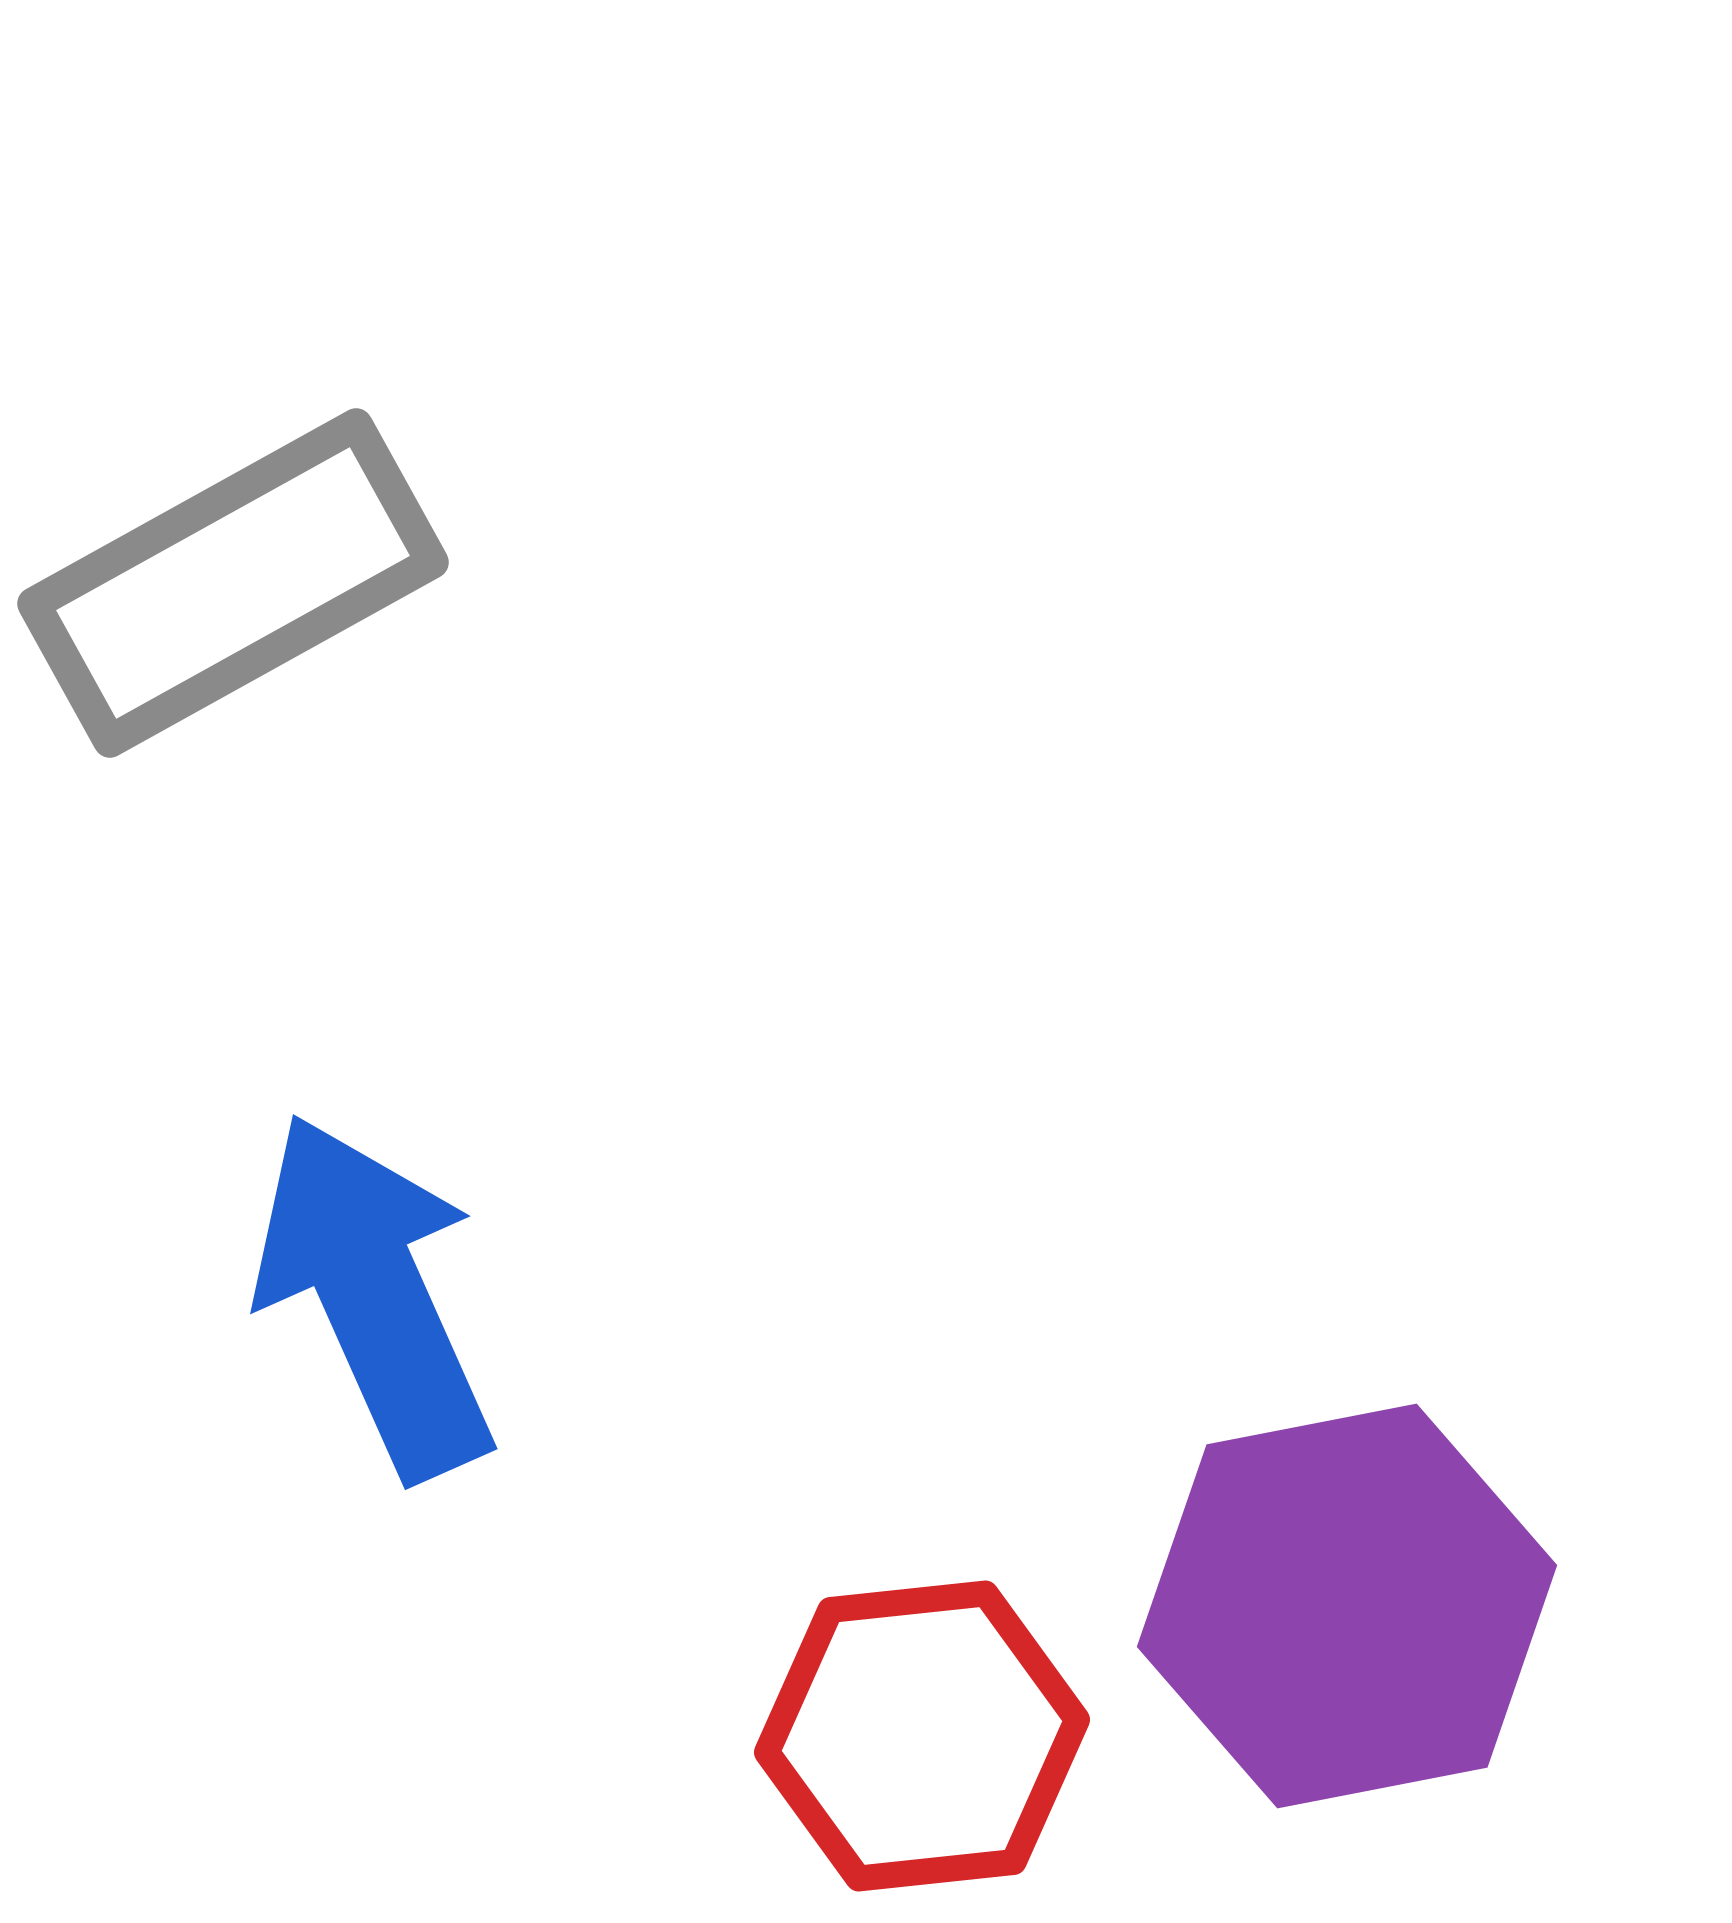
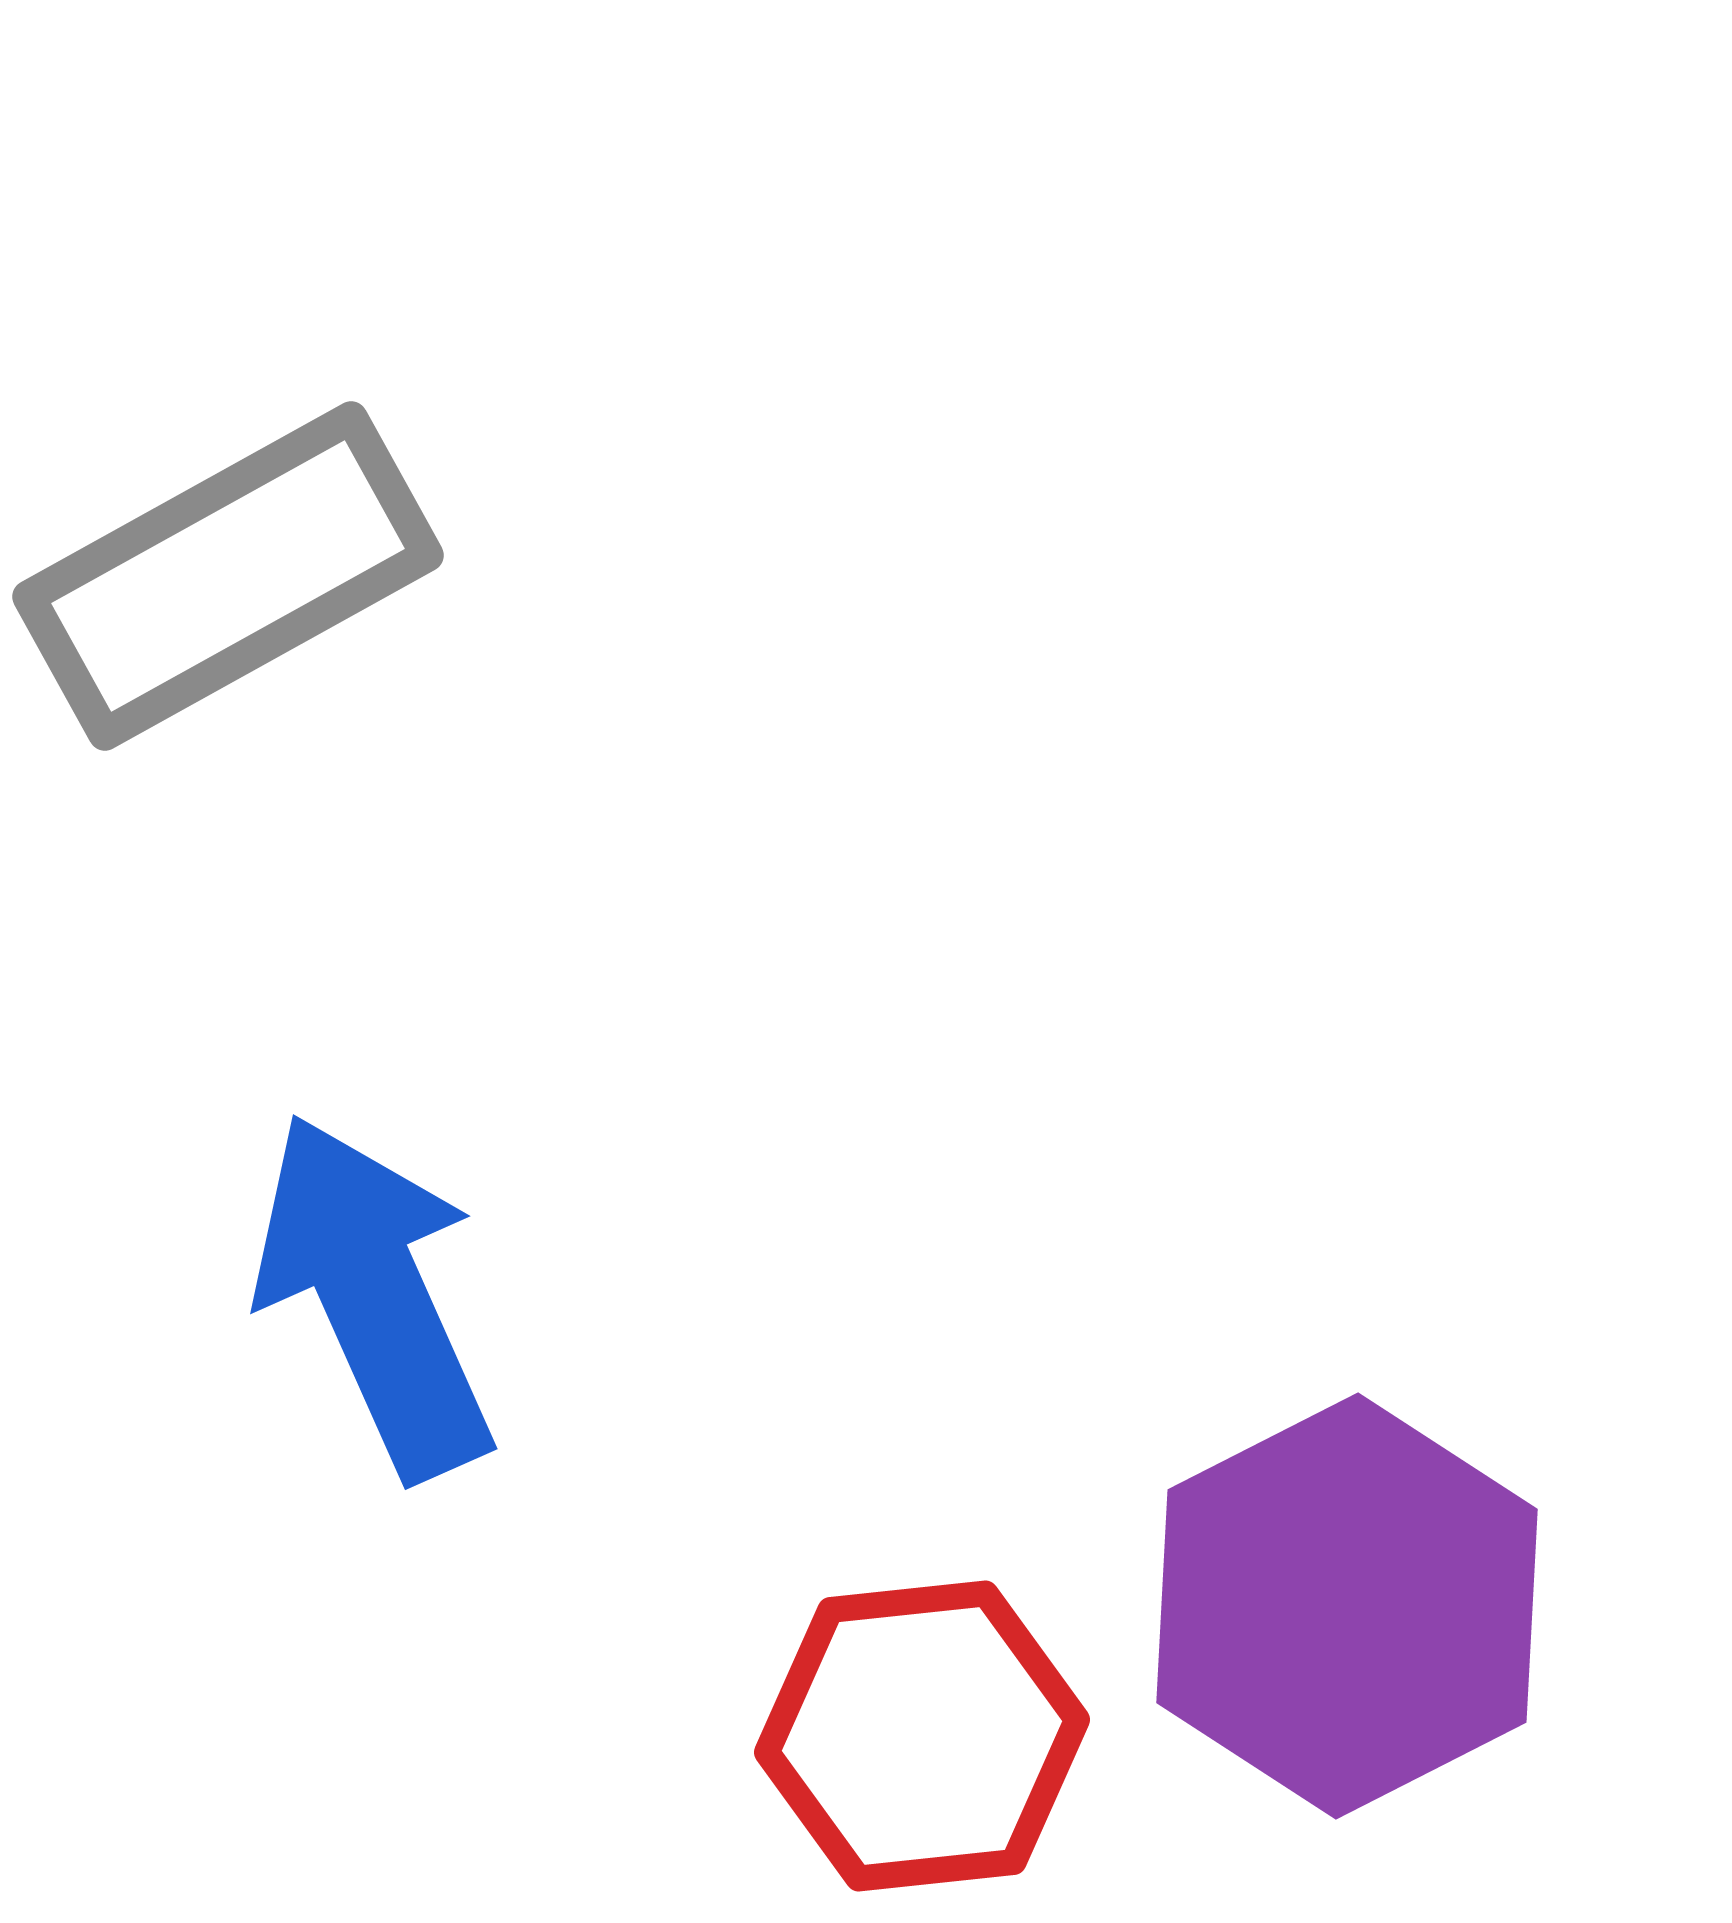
gray rectangle: moved 5 px left, 7 px up
purple hexagon: rotated 16 degrees counterclockwise
